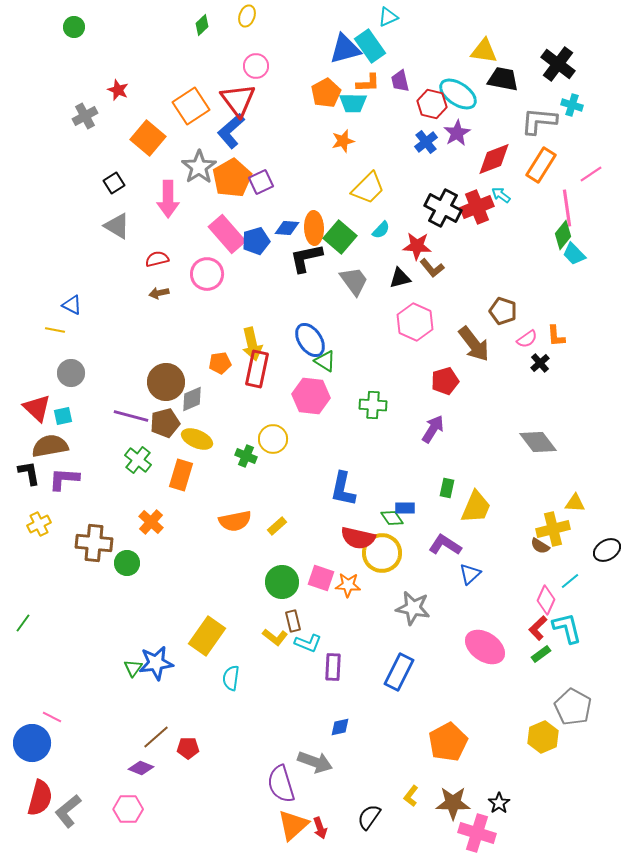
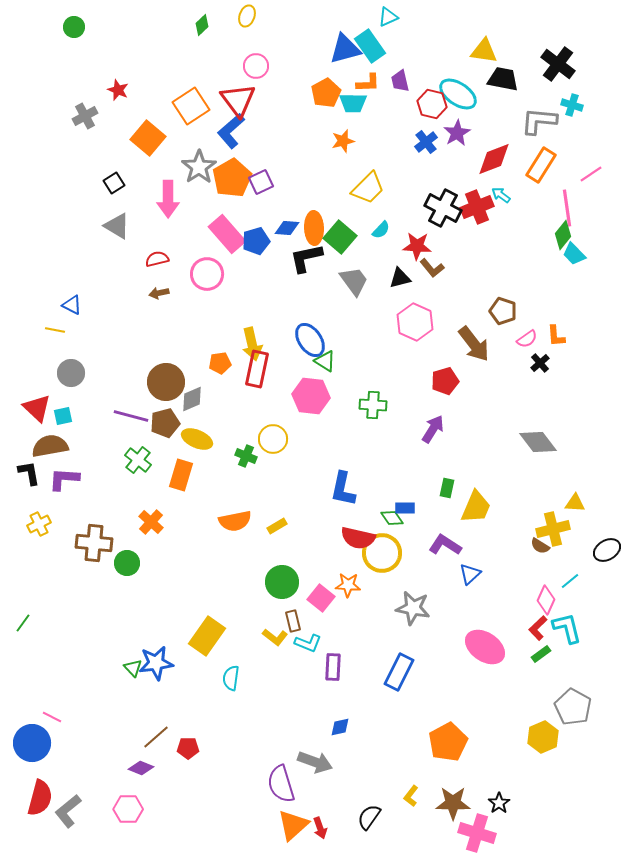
yellow rectangle at (277, 526): rotated 12 degrees clockwise
pink square at (321, 578): moved 20 px down; rotated 20 degrees clockwise
green triangle at (133, 668): rotated 18 degrees counterclockwise
